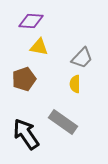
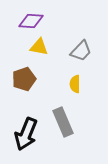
gray trapezoid: moved 1 px left, 7 px up
gray rectangle: rotated 32 degrees clockwise
black arrow: rotated 124 degrees counterclockwise
